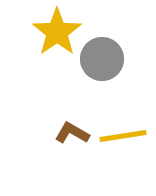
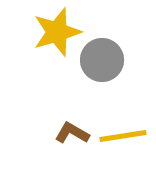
yellow star: rotated 18 degrees clockwise
gray circle: moved 1 px down
